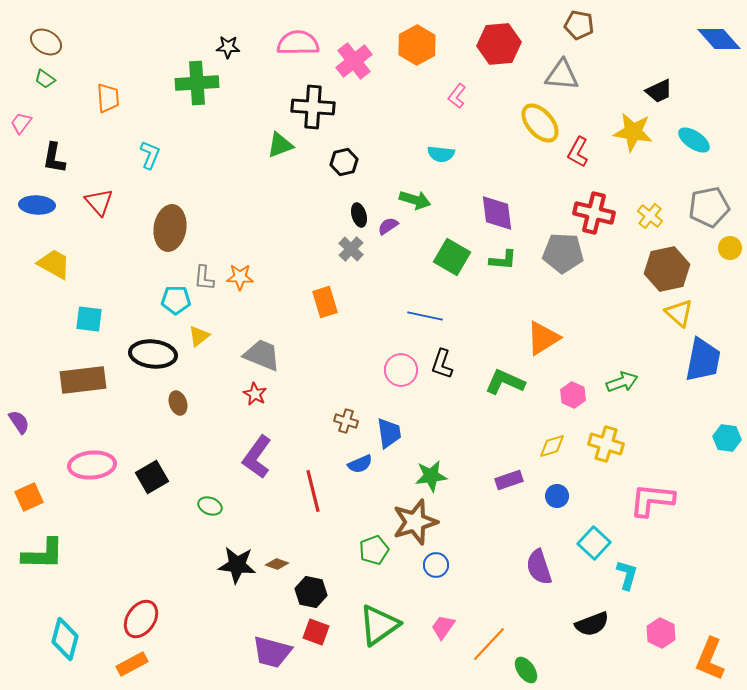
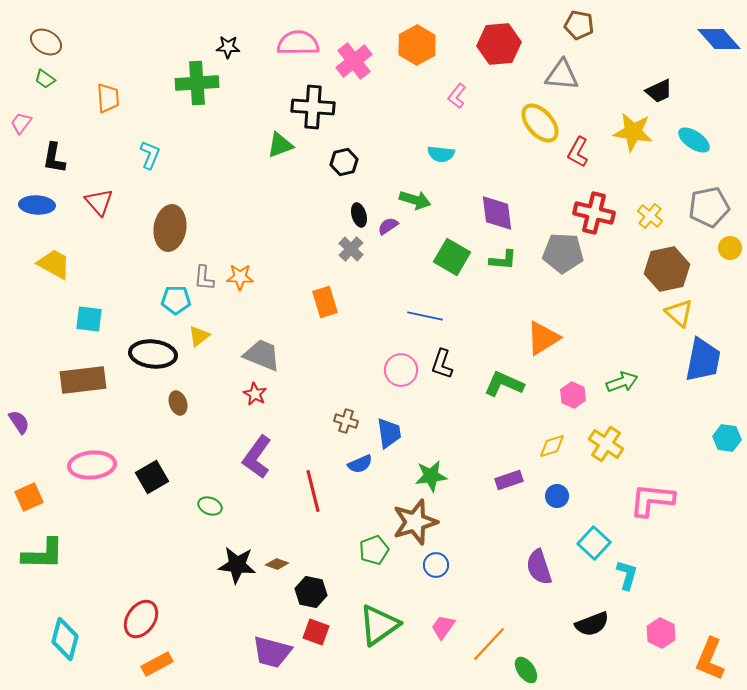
green L-shape at (505, 382): moved 1 px left, 2 px down
yellow cross at (606, 444): rotated 16 degrees clockwise
orange rectangle at (132, 664): moved 25 px right
